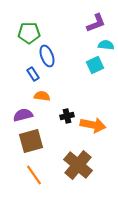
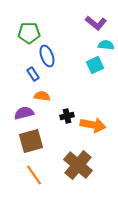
purple L-shape: rotated 60 degrees clockwise
purple semicircle: moved 1 px right, 2 px up
